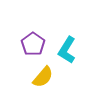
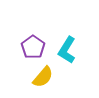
purple pentagon: moved 3 px down
